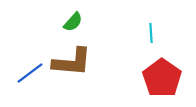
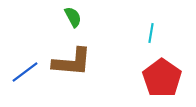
green semicircle: moved 5 px up; rotated 70 degrees counterclockwise
cyan line: rotated 12 degrees clockwise
blue line: moved 5 px left, 1 px up
